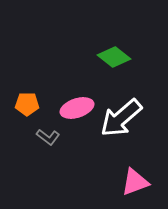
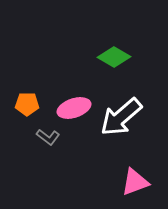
green diamond: rotated 8 degrees counterclockwise
pink ellipse: moved 3 px left
white arrow: moved 1 px up
